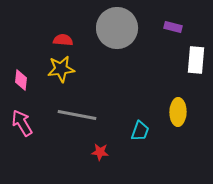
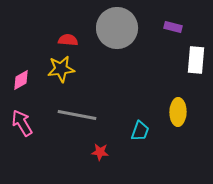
red semicircle: moved 5 px right
pink diamond: rotated 55 degrees clockwise
